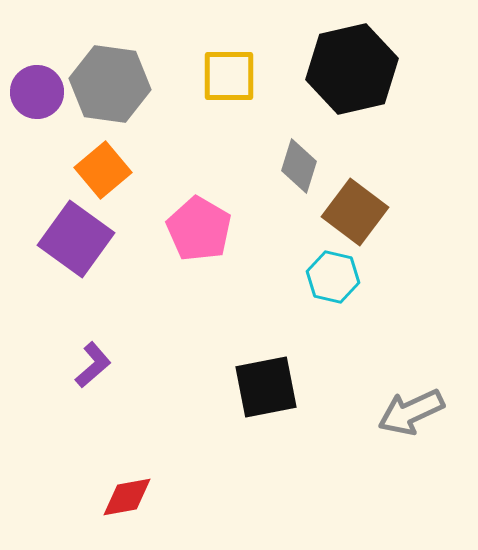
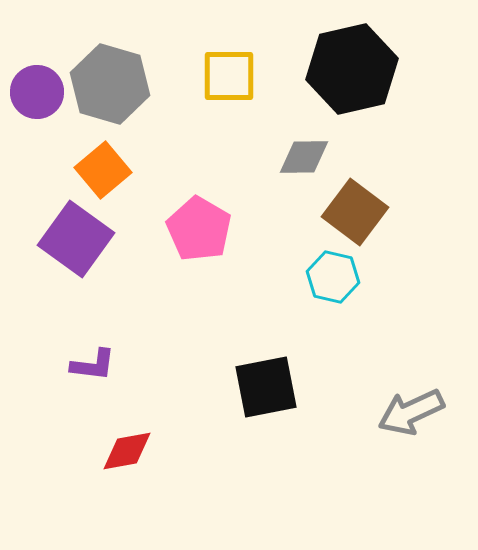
gray hexagon: rotated 8 degrees clockwise
gray diamond: moved 5 px right, 9 px up; rotated 72 degrees clockwise
purple L-shape: rotated 48 degrees clockwise
red diamond: moved 46 px up
